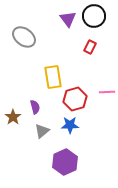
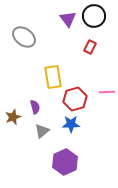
brown star: rotated 14 degrees clockwise
blue star: moved 1 px right, 1 px up
